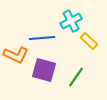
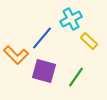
cyan cross: moved 2 px up
blue line: rotated 45 degrees counterclockwise
orange L-shape: rotated 20 degrees clockwise
purple square: moved 1 px down
